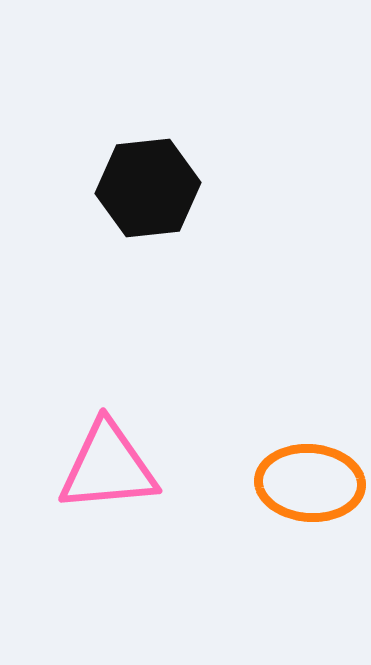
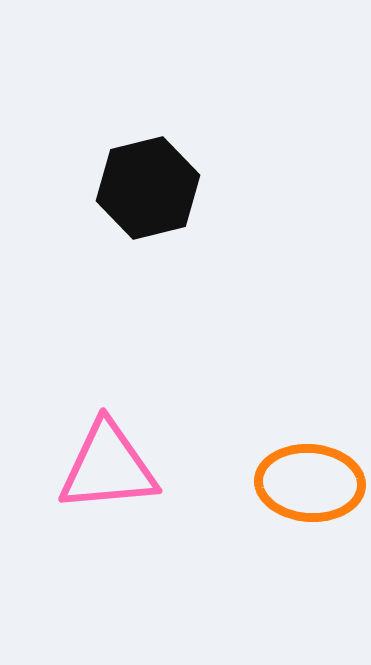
black hexagon: rotated 8 degrees counterclockwise
